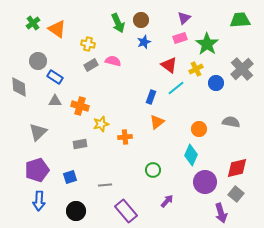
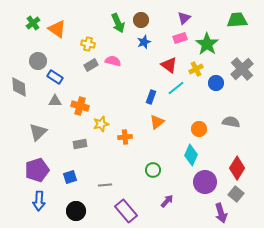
green trapezoid at (240, 20): moved 3 px left
red diamond at (237, 168): rotated 45 degrees counterclockwise
